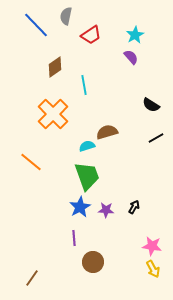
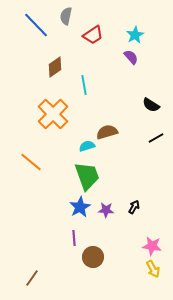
red trapezoid: moved 2 px right
brown circle: moved 5 px up
